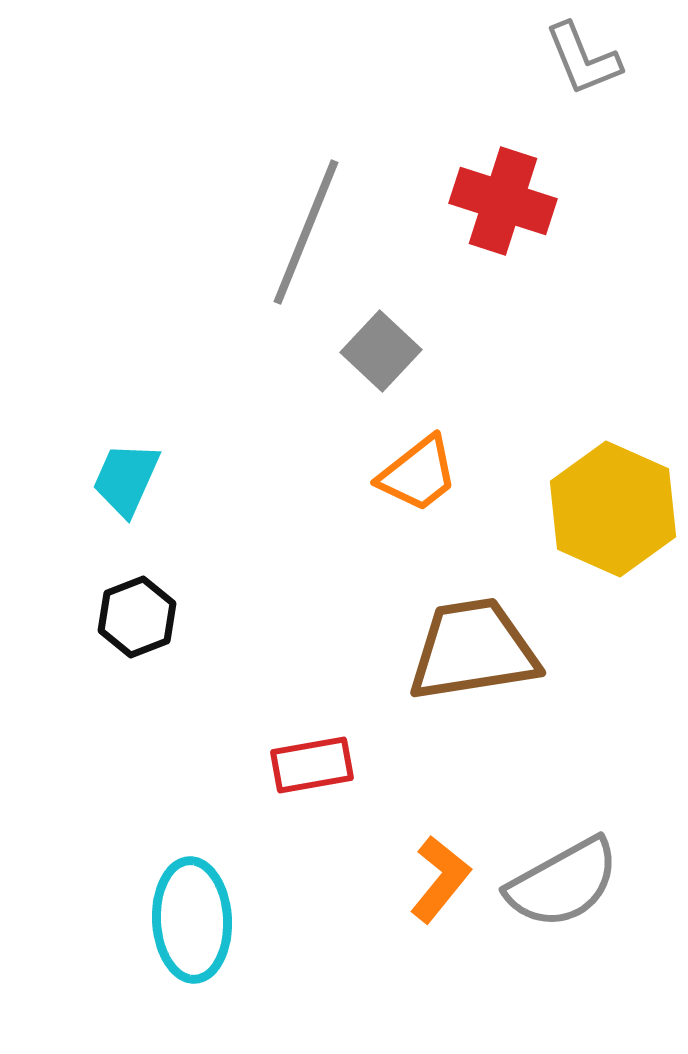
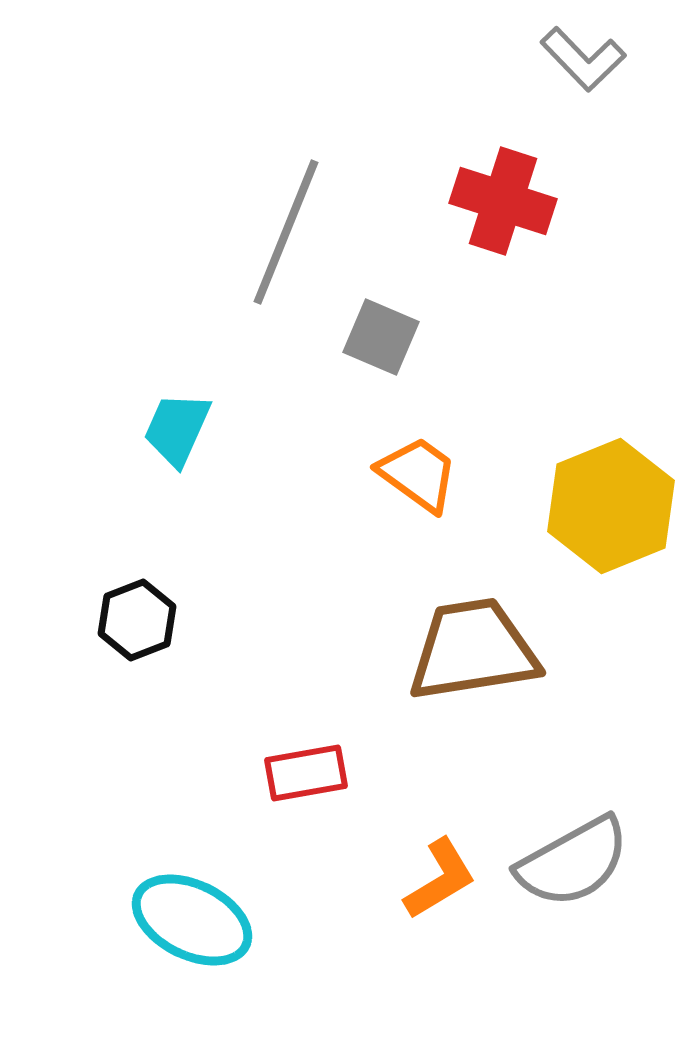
gray L-shape: rotated 22 degrees counterclockwise
gray line: moved 20 px left
gray square: moved 14 px up; rotated 20 degrees counterclockwise
orange trapezoid: rotated 106 degrees counterclockwise
cyan trapezoid: moved 51 px right, 50 px up
yellow hexagon: moved 2 px left, 3 px up; rotated 14 degrees clockwise
black hexagon: moved 3 px down
red rectangle: moved 6 px left, 8 px down
orange L-shape: rotated 20 degrees clockwise
gray semicircle: moved 10 px right, 21 px up
cyan ellipse: rotated 61 degrees counterclockwise
